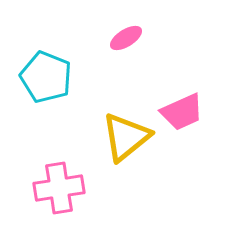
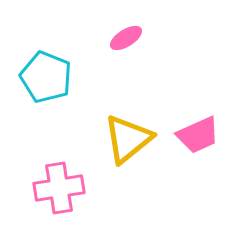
pink trapezoid: moved 16 px right, 23 px down
yellow triangle: moved 2 px right, 2 px down
